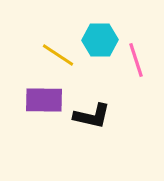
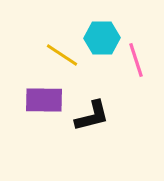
cyan hexagon: moved 2 px right, 2 px up
yellow line: moved 4 px right
black L-shape: rotated 27 degrees counterclockwise
